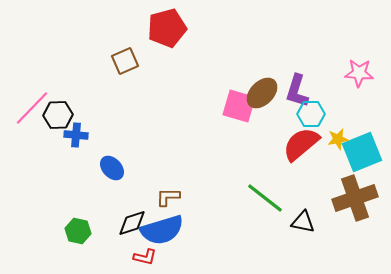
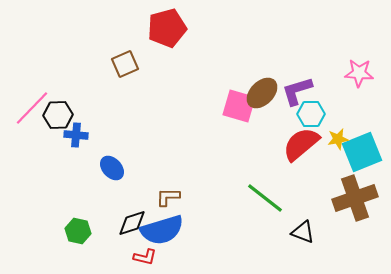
brown square: moved 3 px down
purple L-shape: rotated 56 degrees clockwise
black triangle: moved 10 px down; rotated 10 degrees clockwise
